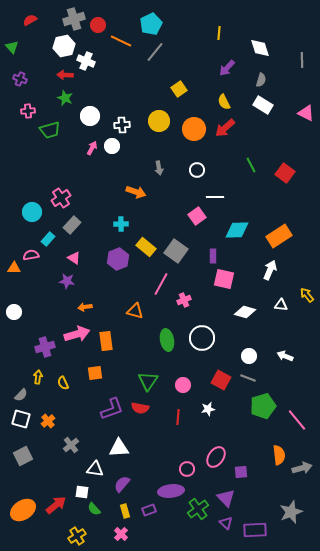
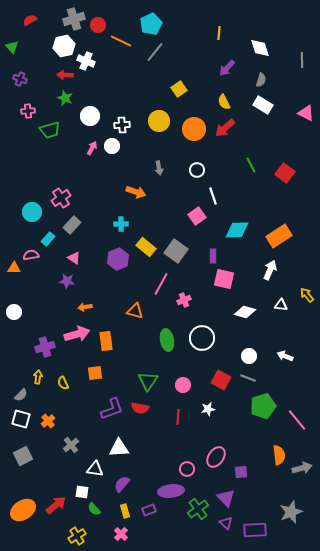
white line at (215, 197): moved 2 px left, 1 px up; rotated 72 degrees clockwise
